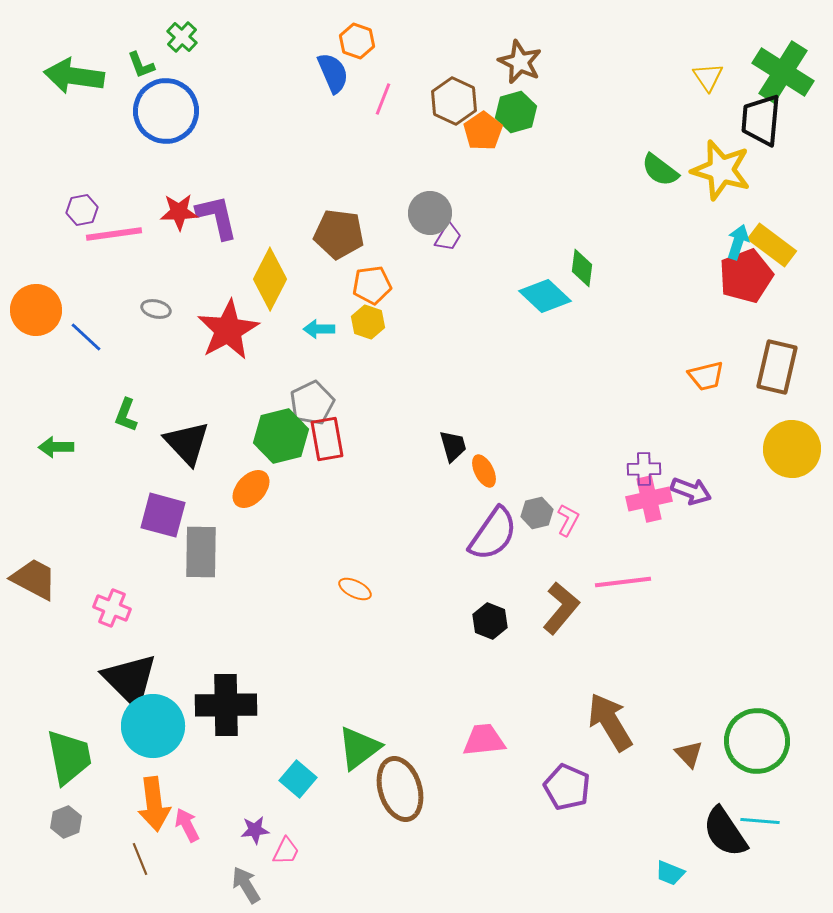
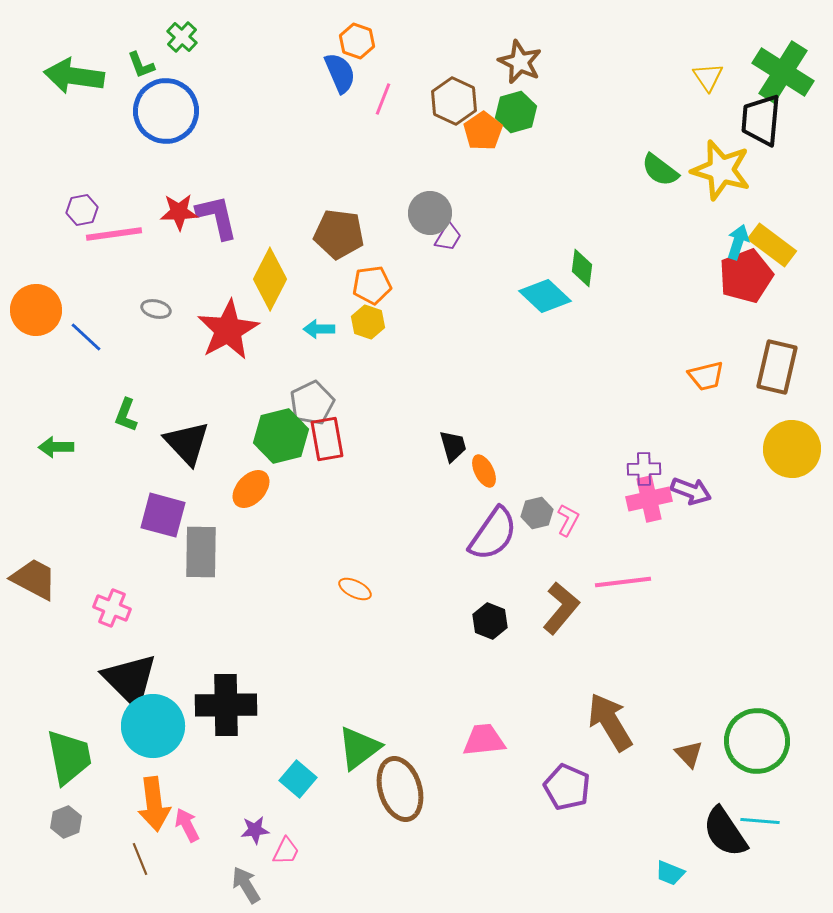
blue semicircle at (333, 73): moved 7 px right
